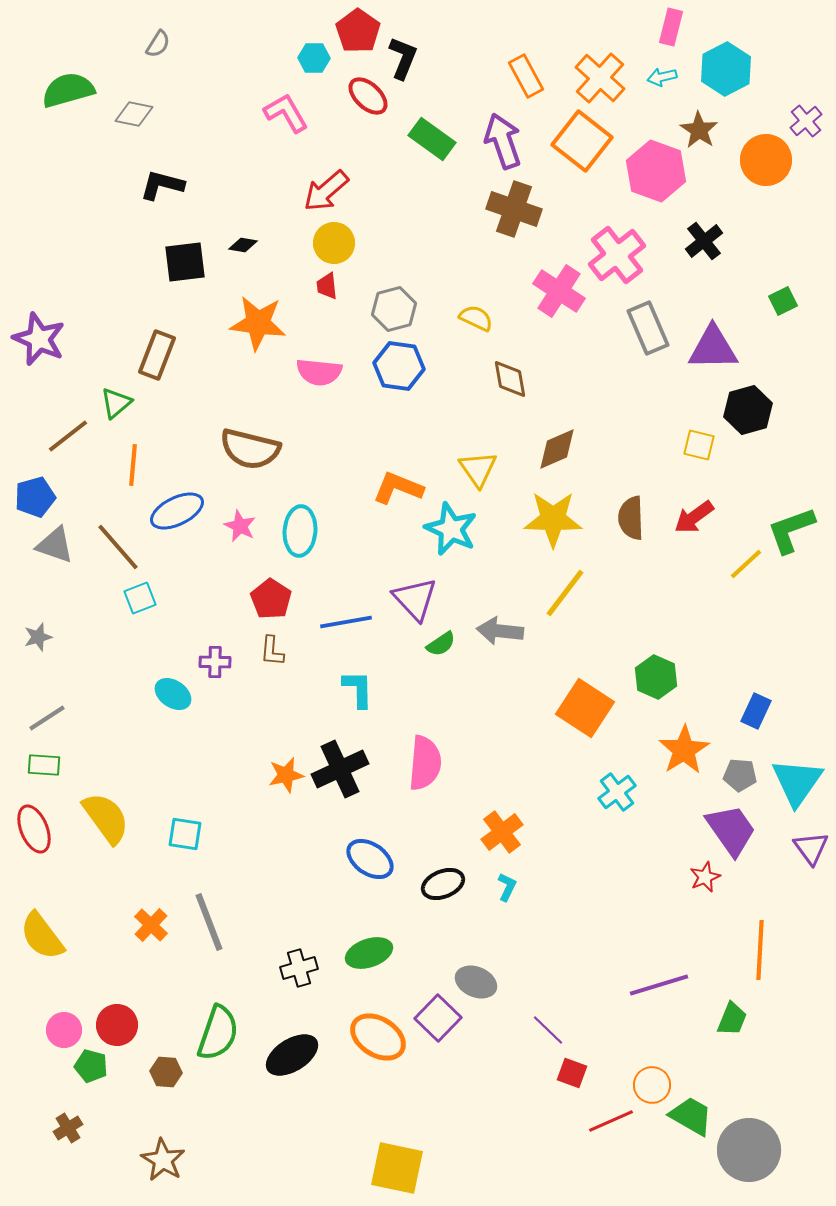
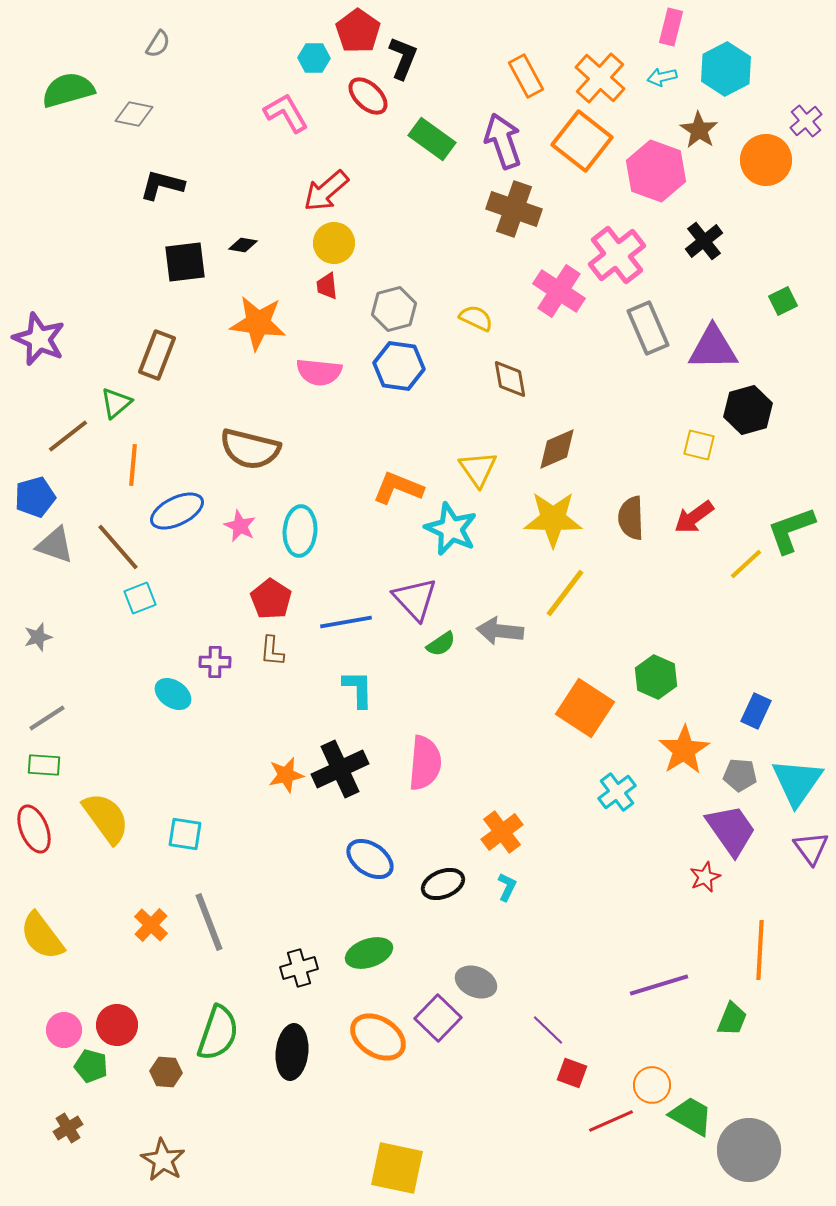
black ellipse at (292, 1055): moved 3 px up; rotated 52 degrees counterclockwise
